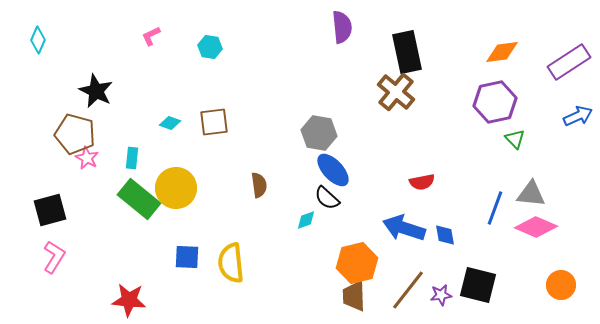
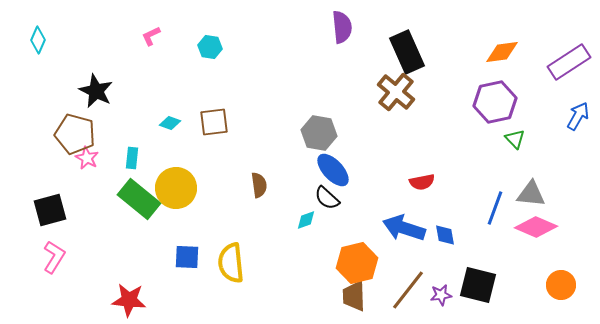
black rectangle at (407, 52): rotated 12 degrees counterclockwise
blue arrow at (578, 116): rotated 36 degrees counterclockwise
